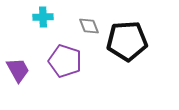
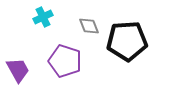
cyan cross: rotated 24 degrees counterclockwise
